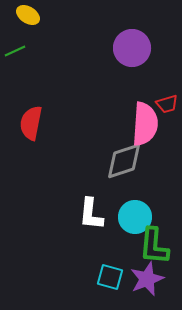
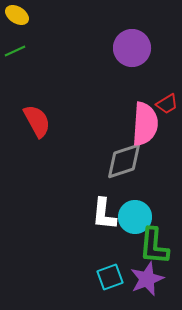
yellow ellipse: moved 11 px left
red trapezoid: rotated 15 degrees counterclockwise
red semicircle: moved 6 px right, 2 px up; rotated 140 degrees clockwise
white L-shape: moved 13 px right
cyan square: rotated 36 degrees counterclockwise
